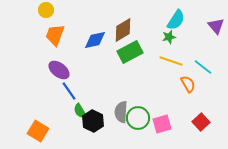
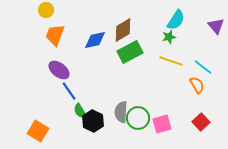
orange semicircle: moved 9 px right, 1 px down
